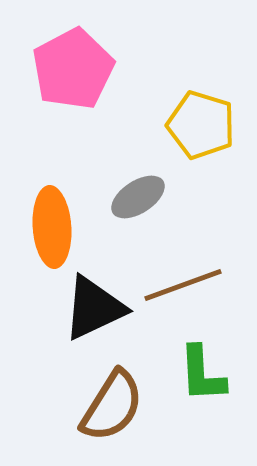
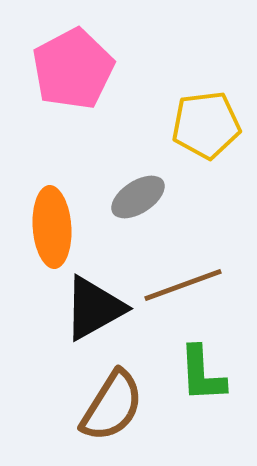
yellow pentagon: moved 5 px right; rotated 24 degrees counterclockwise
black triangle: rotated 4 degrees counterclockwise
